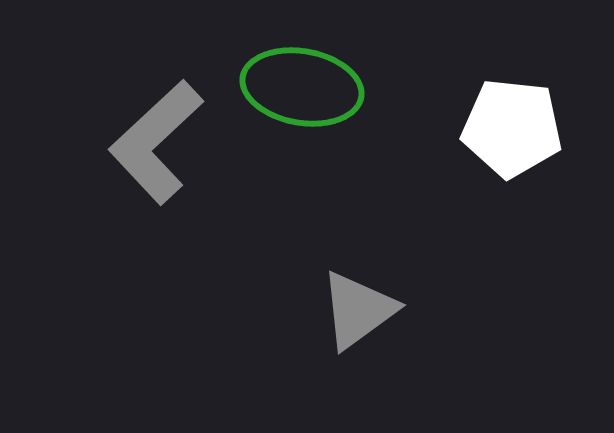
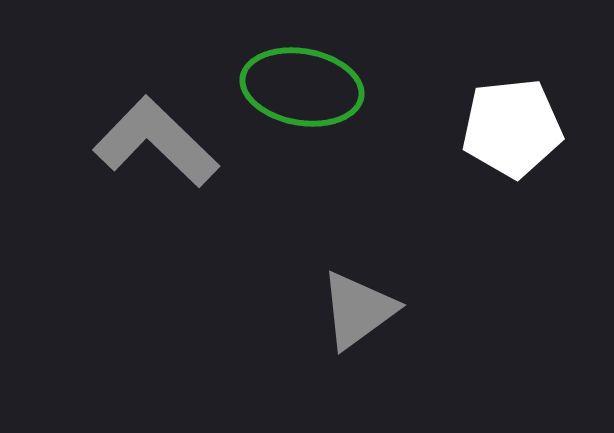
white pentagon: rotated 12 degrees counterclockwise
gray L-shape: rotated 87 degrees clockwise
